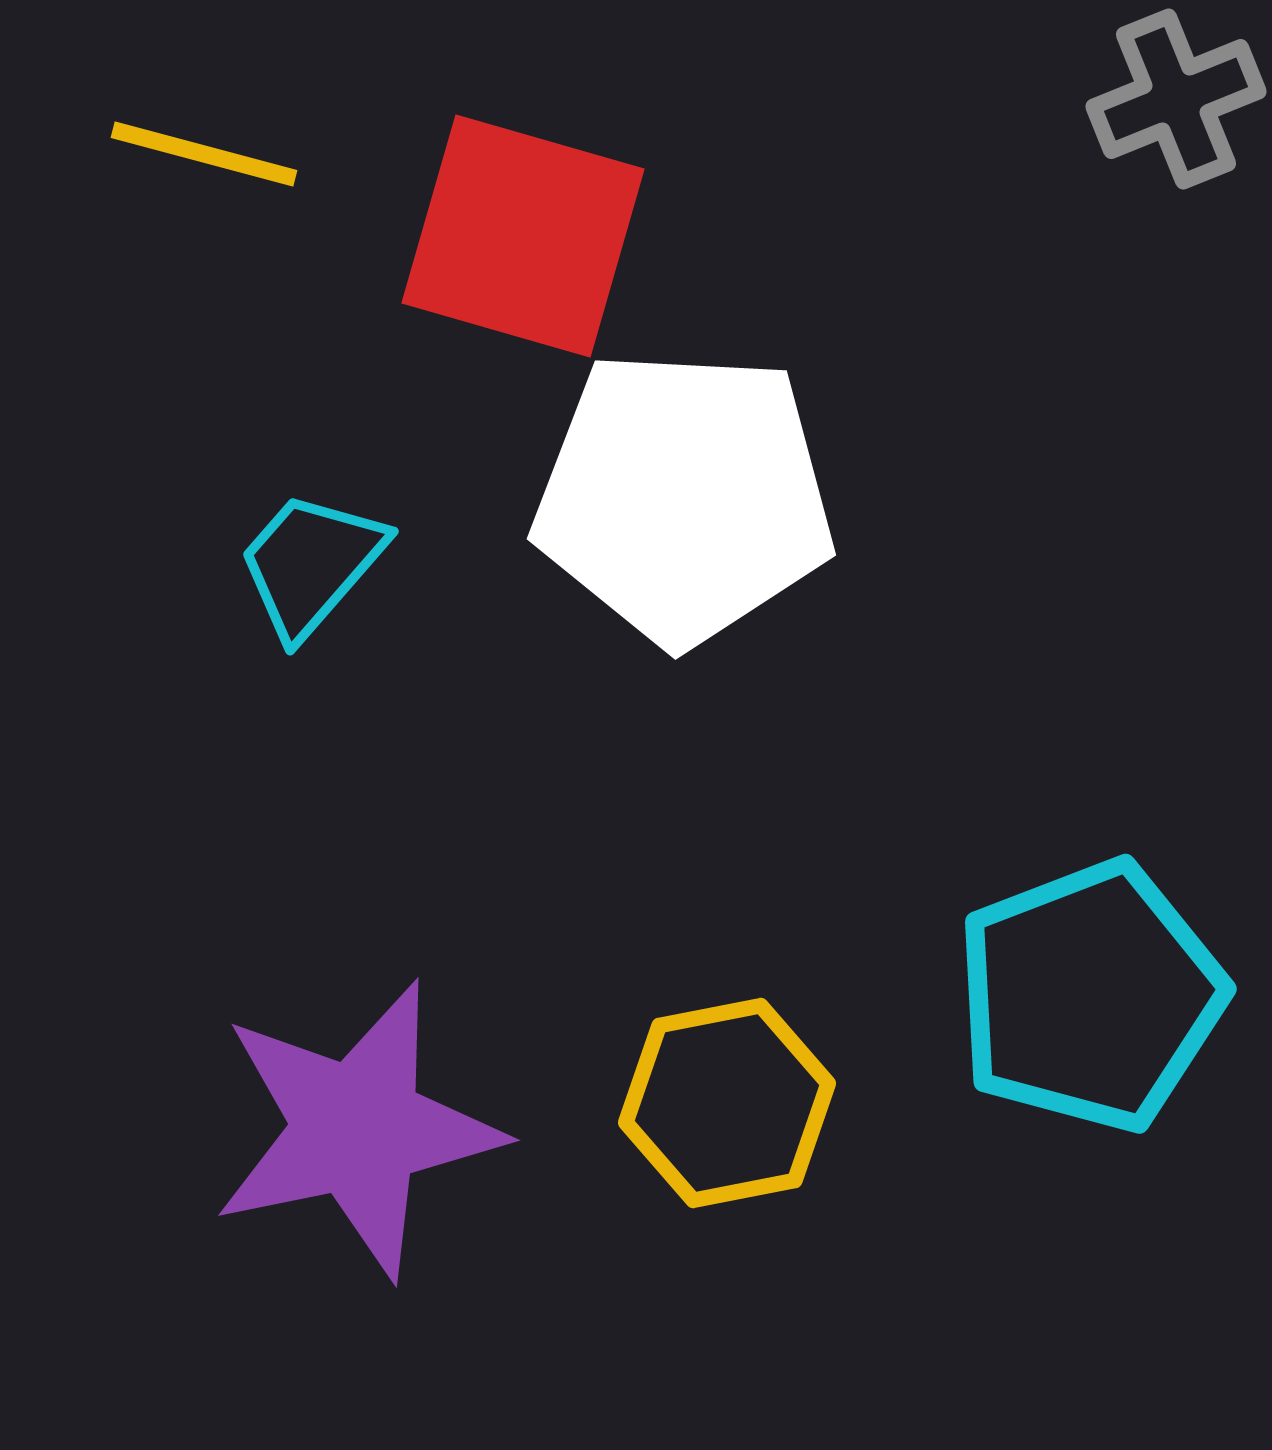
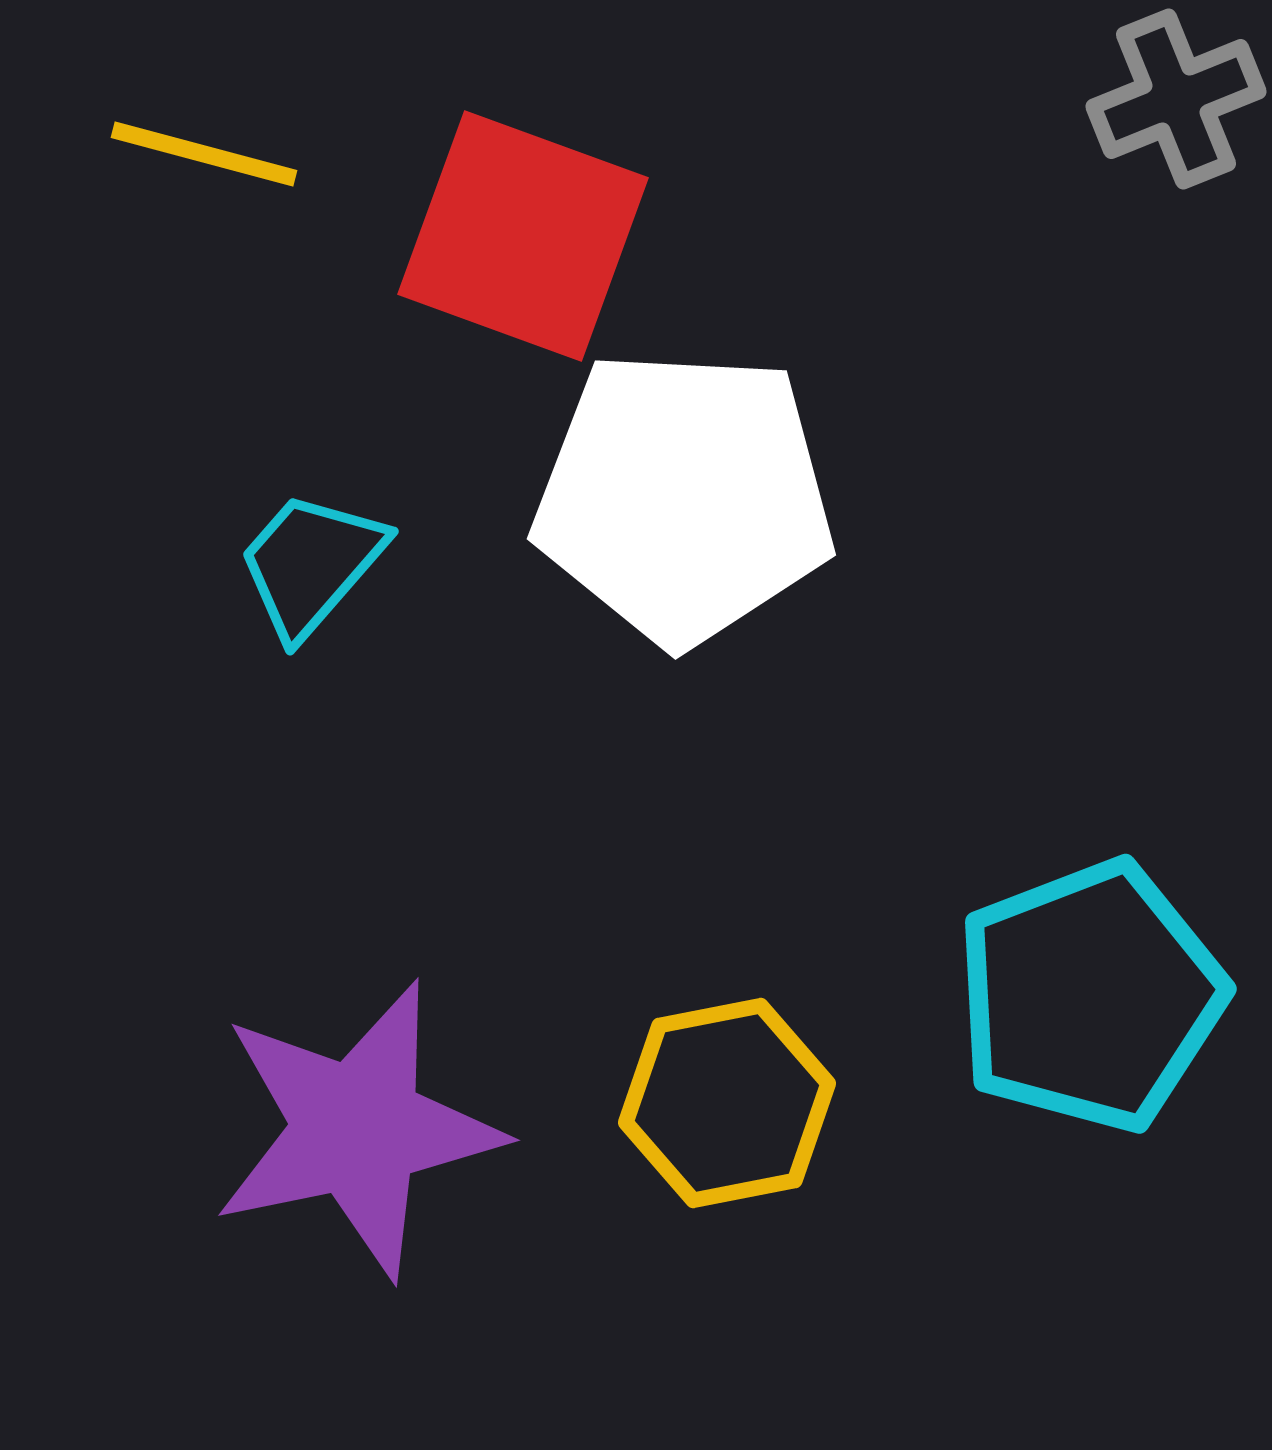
red square: rotated 4 degrees clockwise
